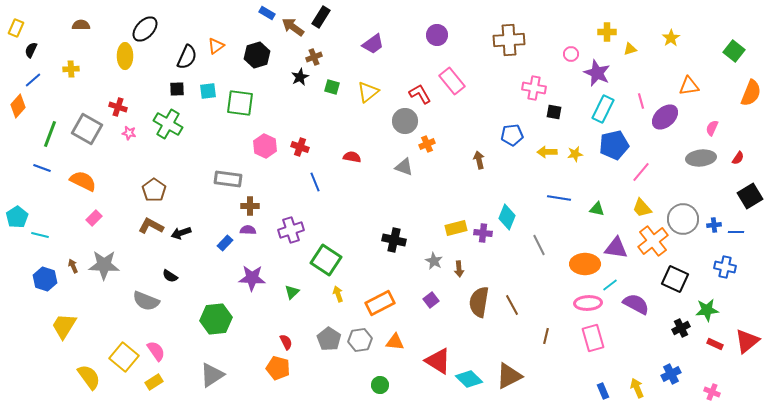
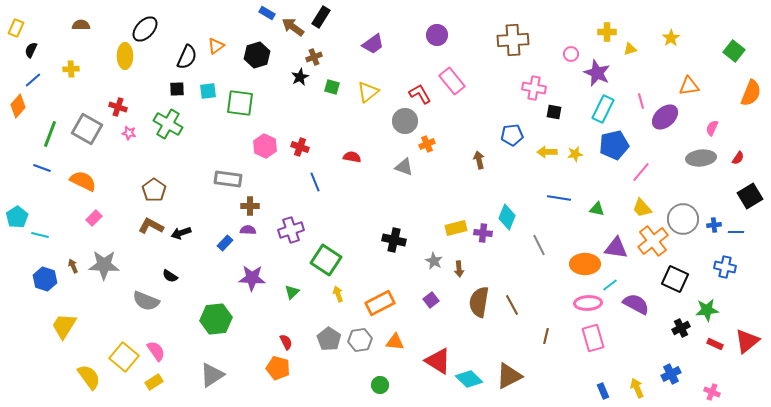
brown cross at (509, 40): moved 4 px right
